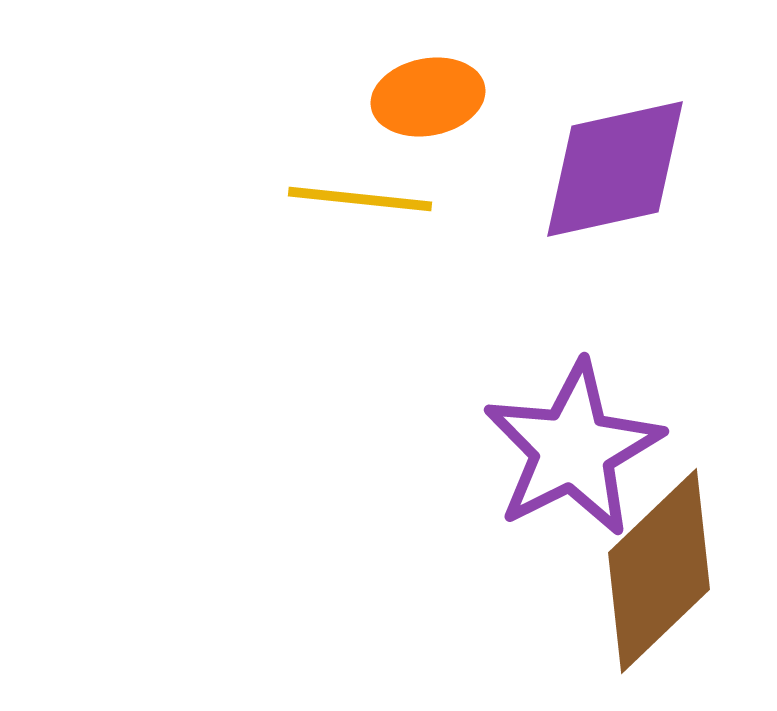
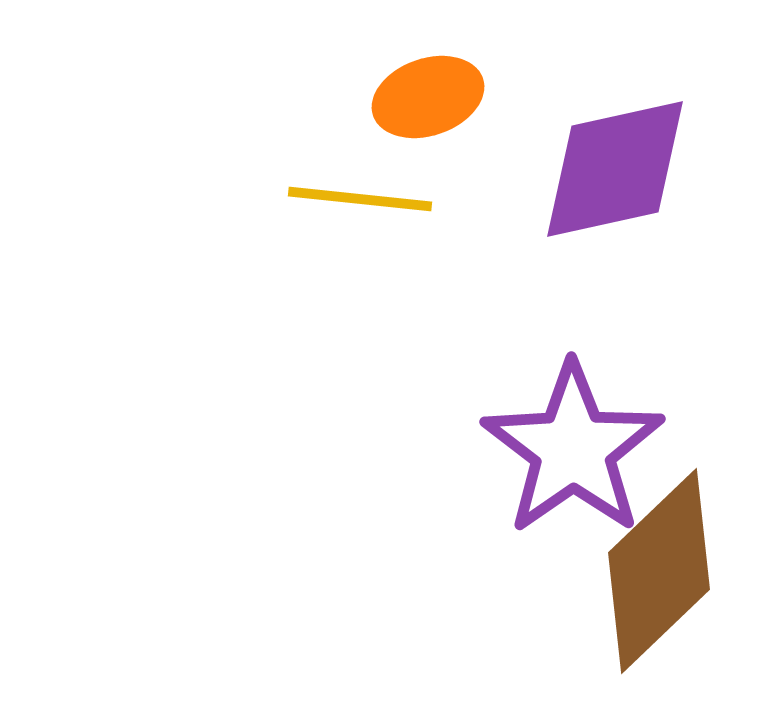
orange ellipse: rotated 8 degrees counterclockwise
purple star: rotated 8 degrees counterclockwise
